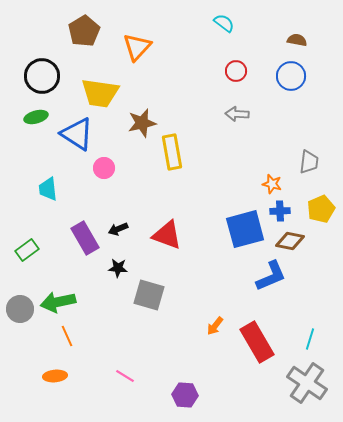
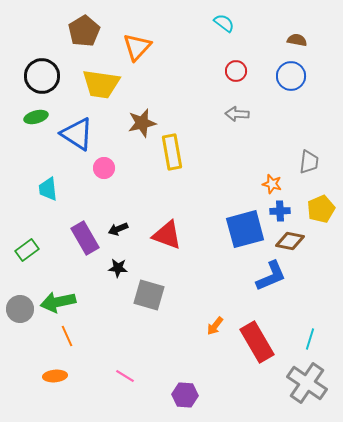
yellow trapezoid: moved 1 px right, 9 px up
